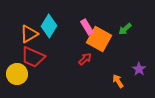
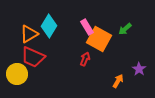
red arrow: rotated 24 degrees counterclockwise
orange arrow: rotated 64 degrees clockwise
